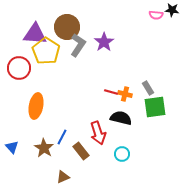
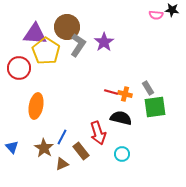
brown triangle: moved 1 px left, 13 px up
